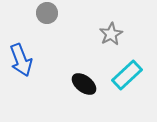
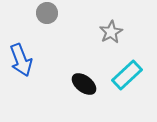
gray star: moved 2 px up
